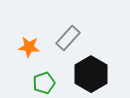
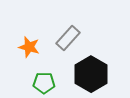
orange star: rotated 10 degrees clockwise
green pentagon: rotated 20 degrees clockwise
